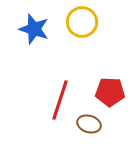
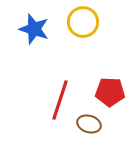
yellow circle: moved 1 px right
